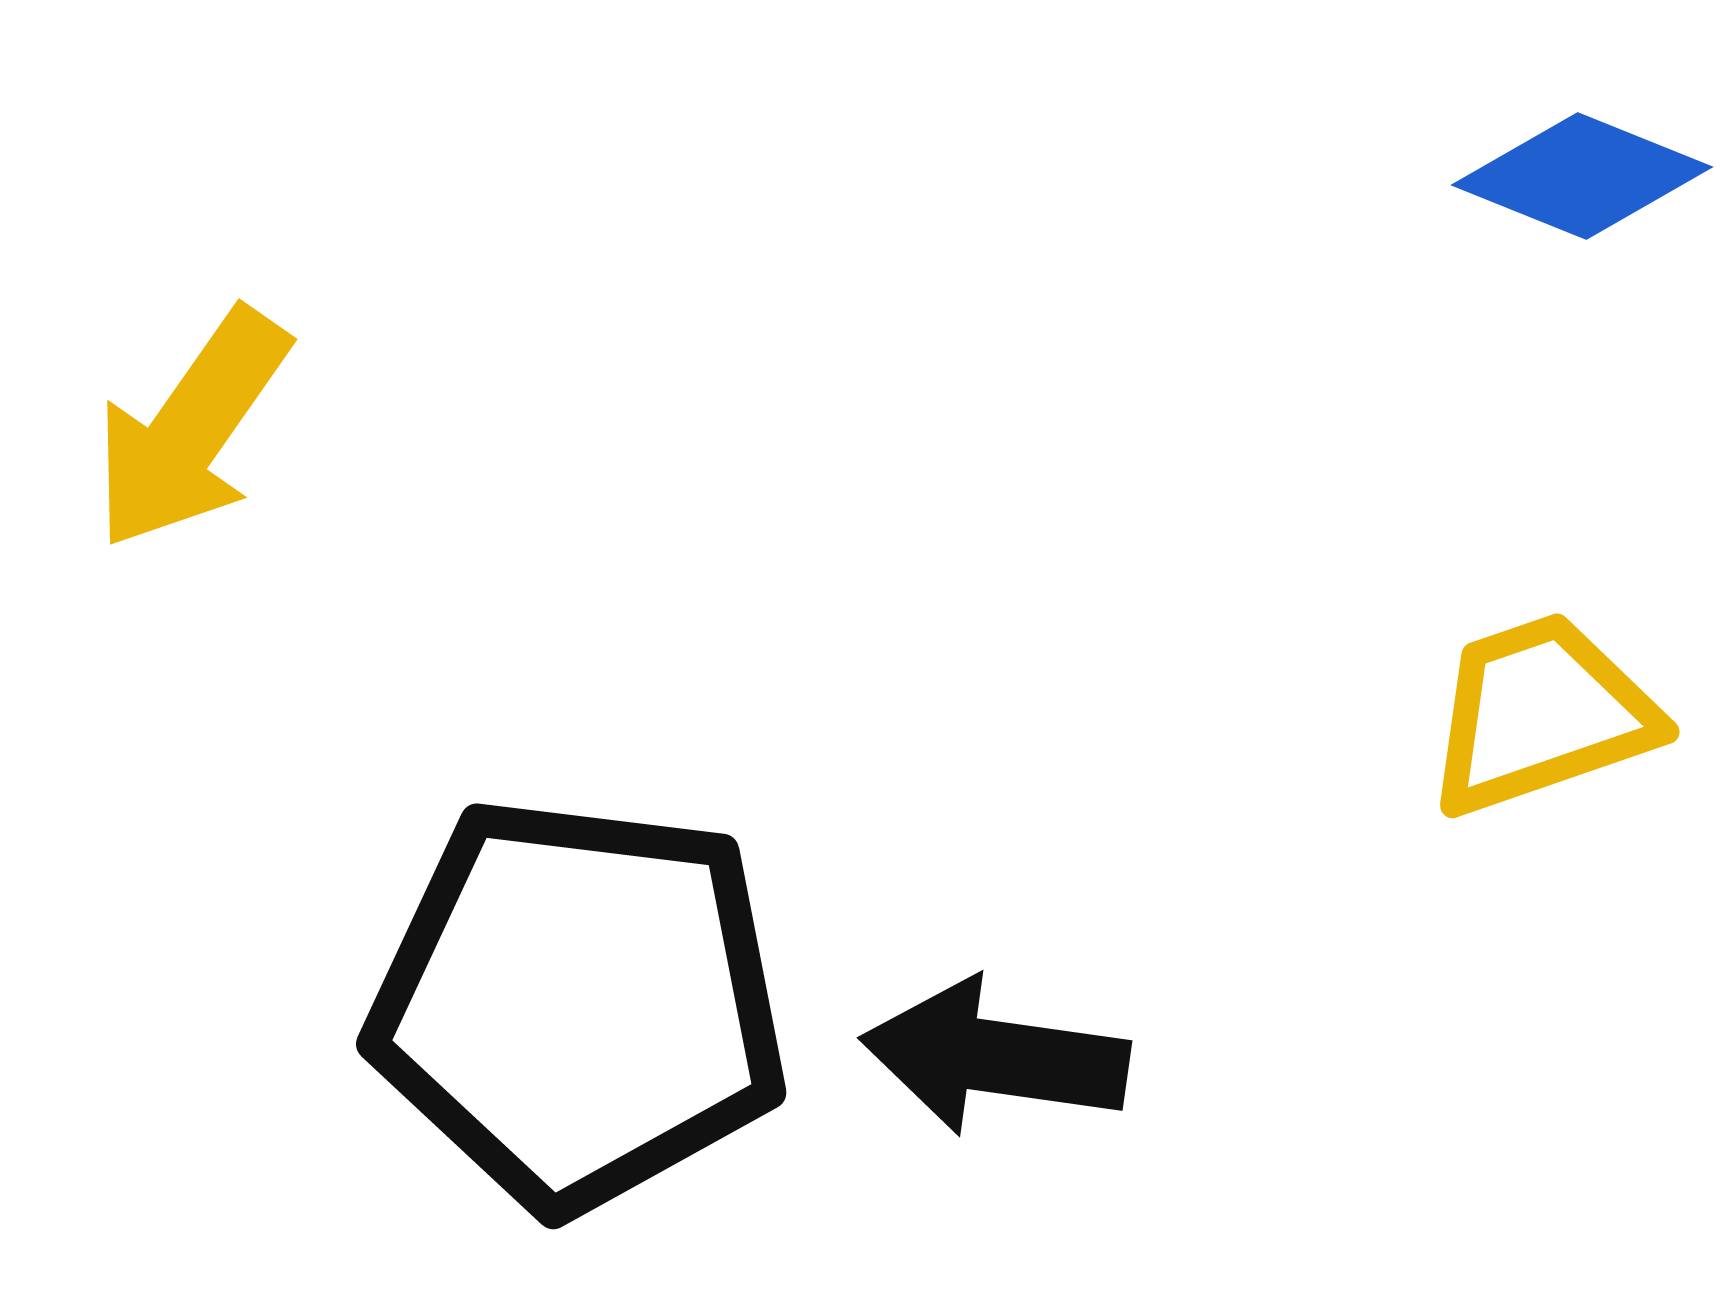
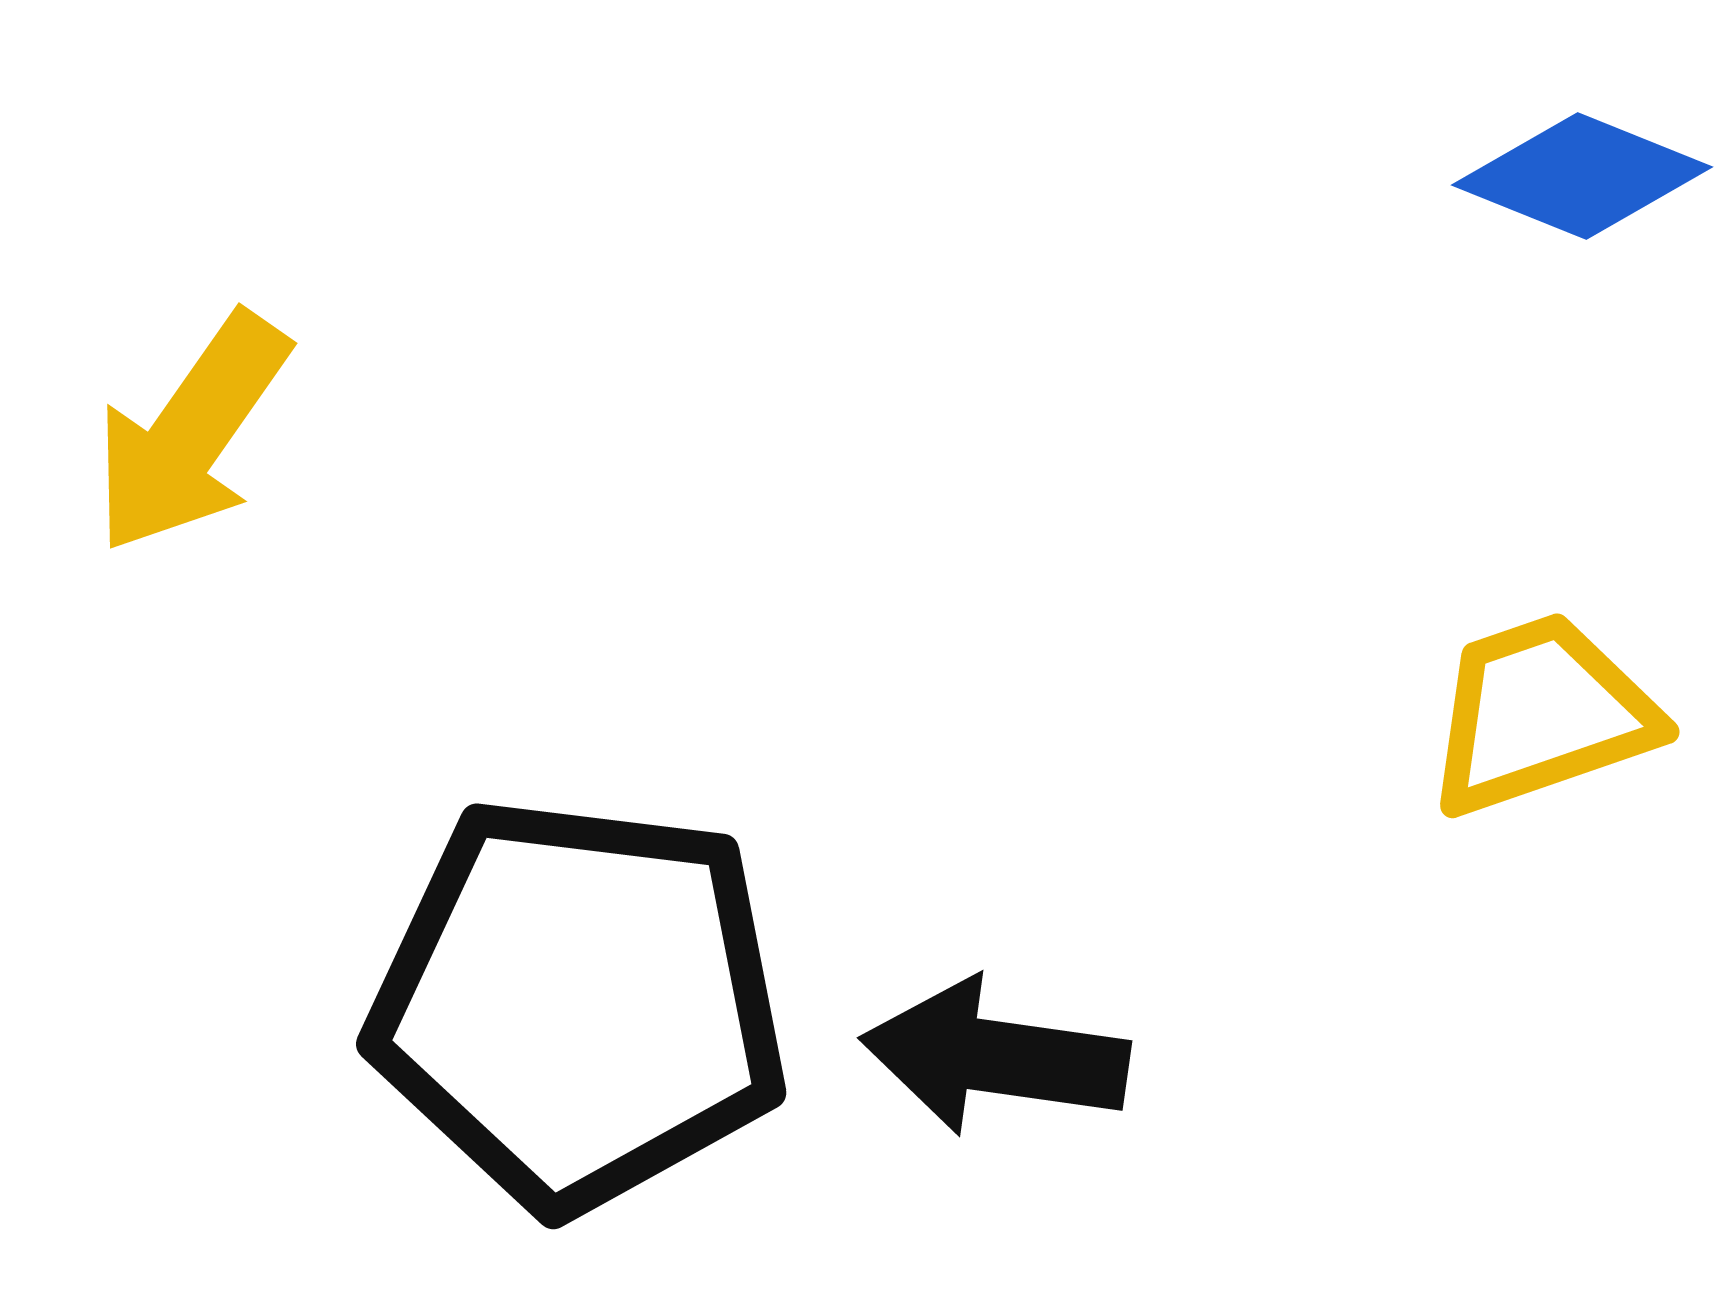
yellow arrow: moved 4 px down
